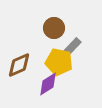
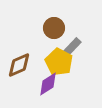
yellow pentagon: rotated 16 degrees clockwise
